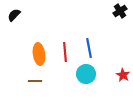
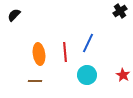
blue line: moved 1 px left, 5 px up; rotated 36 degrees clockwise
cyan circle: moved 1 px right, 1 px down
